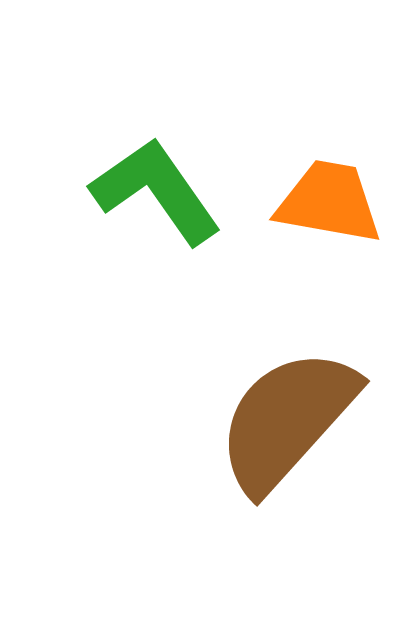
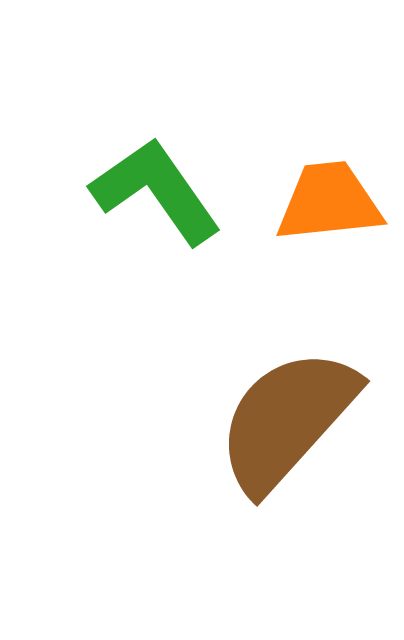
orange trapezoid: rotated 16 degrees counterclockwise
